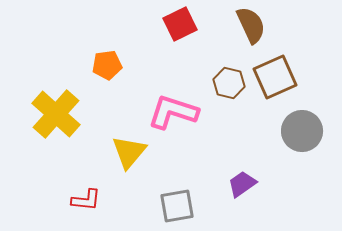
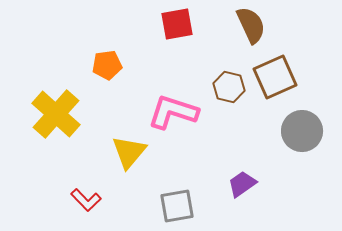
red square: moved 3 px left; rotated 16 degrees clockwise
brown hexagon: moved 4 px down
red L-shape: rotated 40 degrees clockwise
